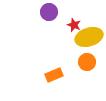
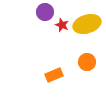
purple circle: moved 4 px left
red star: moved 12 px left
yellow ellipse: moved 2 px left, 13 px up
